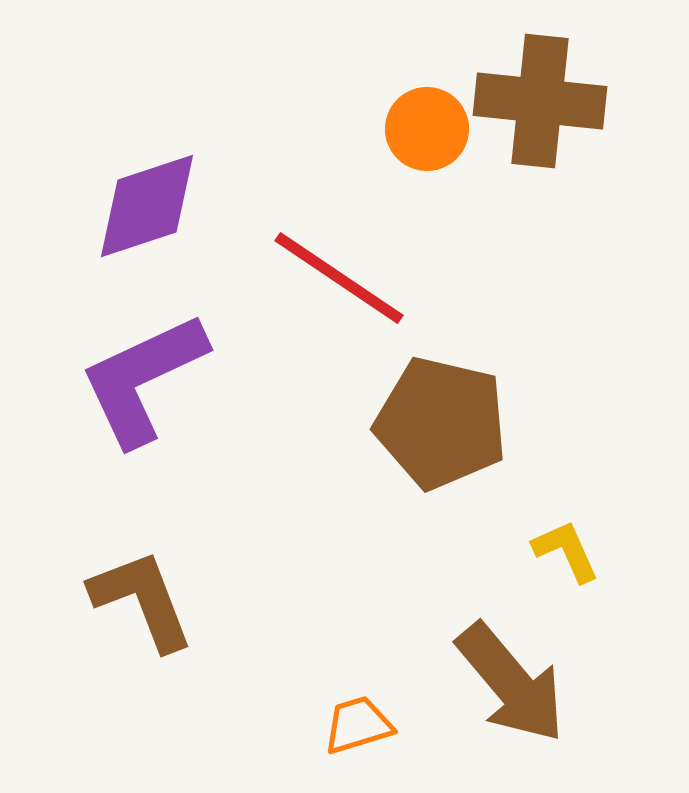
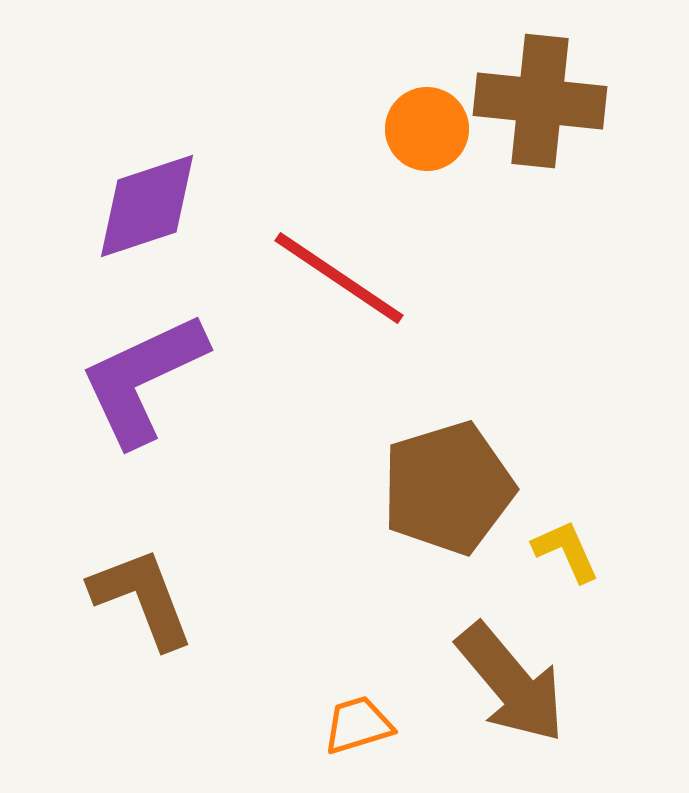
brown pentagon: moved 7 px right, 65 px down; rotated 30 degrees counterclockwise
brown L-shape: moved 2 px up
